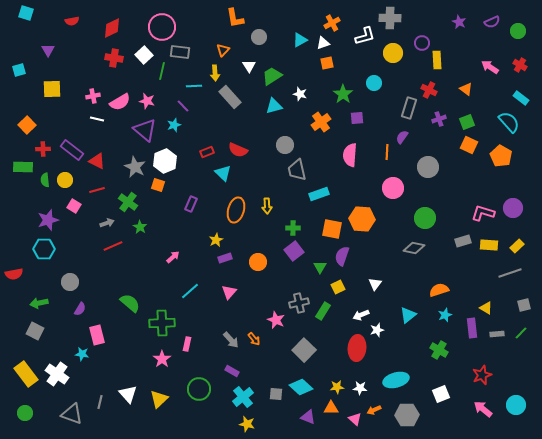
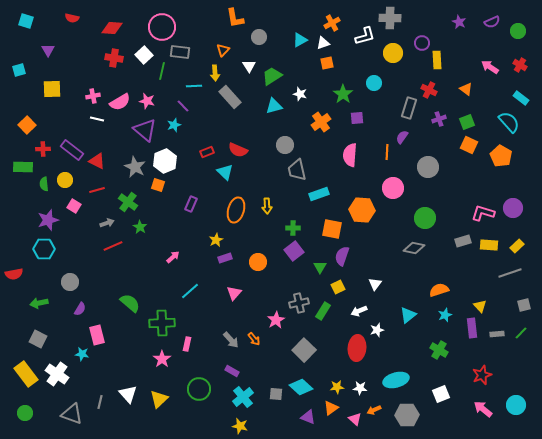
cyan square at (26, 13): moved 8 px down
red semicircle at (72, 21): moved 3 px up; rotated 24 degrees clockwise
red diamond at (112, 28): rotated 30 degrees clockwise
cyan triangle at (223, 173): moved 2 px right, 1 px up
green semicircle at (45, 180): moved 1 px left, 4 px down
orange hexagon at (362, 219): moved 9 px up
pink triangle at (229, 292): moved 5 px right, 1 px down
yellow triangle at (486, 308): moved 6 px left, 2 px up; rotated 16 degrees clockwise
white arrow at (361, 315): moved 2 px left, 4 px up
pink star at (276, 320): rotated 18 degrees clockwise
gray square at (35, 331): moved 3 px right, 8 px down
orange triangle at (331, 408): rotated 35 degrees counterclockwise
yellow star at (247, 424): moved 7 px left, 2 px down
